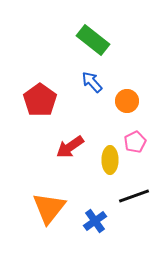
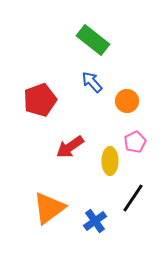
red pentagon: rotated 16 degrees clockwise
yellow ellipse: moved 1 px down
black line: moved 1 px left, 2 px down; rotated 36 degrees counterclockwise
orange triangle: rotated 15 degrees clockwise
